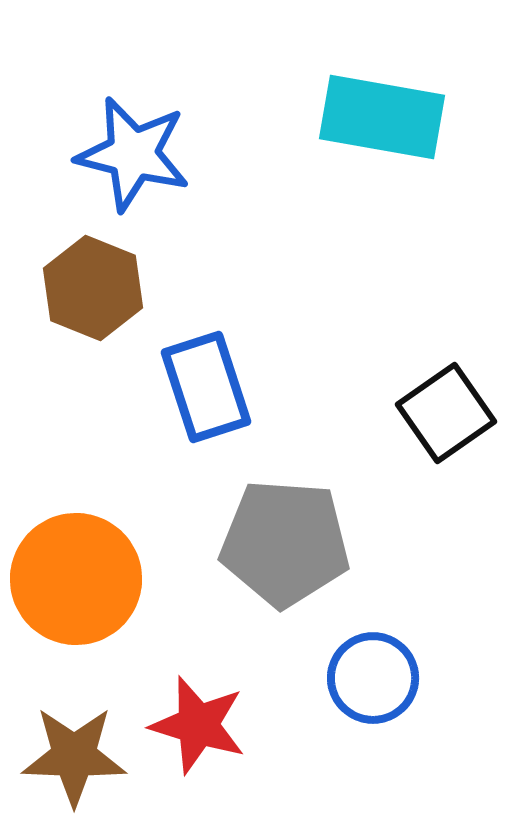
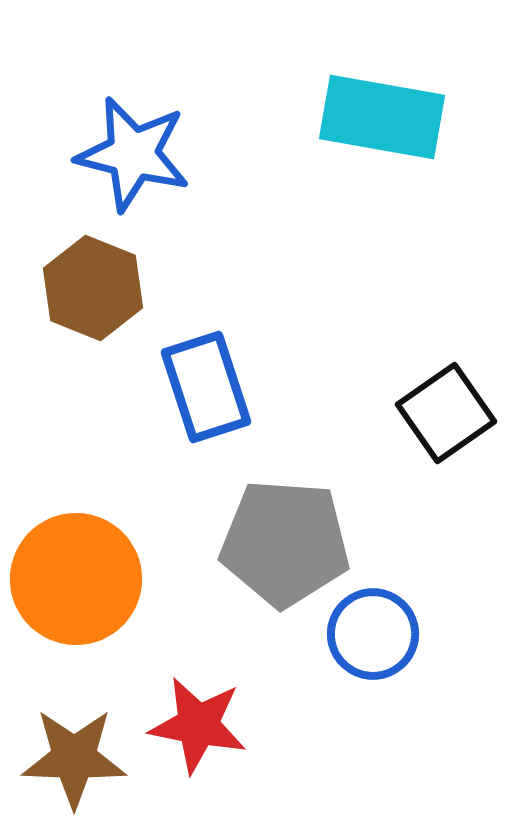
blue circle: moved 44 px up
red star: rotated 6 degrees counterclockwise
brown star: moved 2 px down
